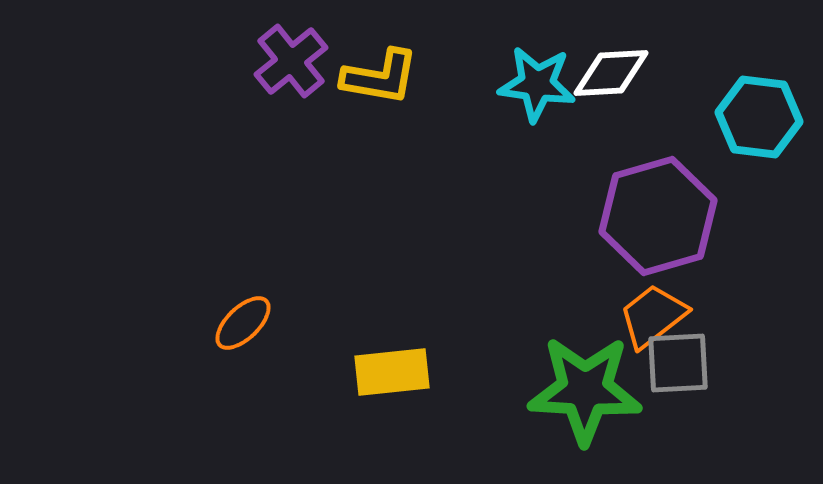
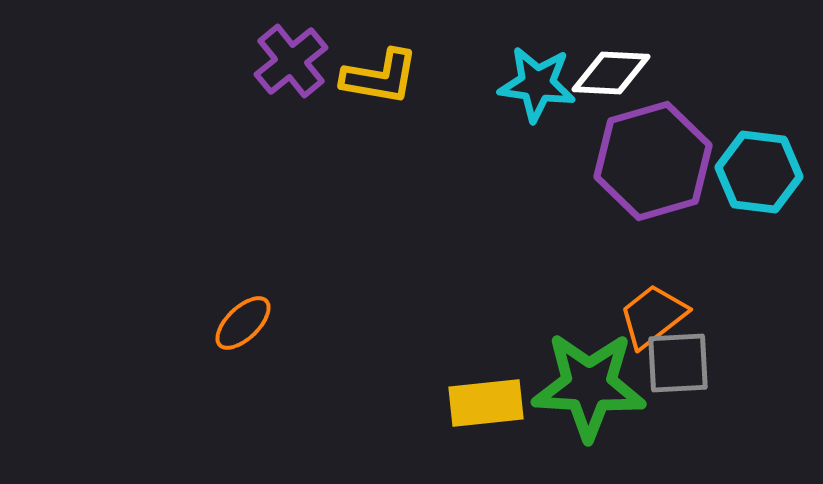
white diamond: rotated 6 degrees clockwise
cyan hexagon: moved 55 px down
purple hexagon: moved 5 px left, 55 px up
yellow rectangle: moved 94 px right, 31 px down
green star: moved 4 px right, 4 px up
